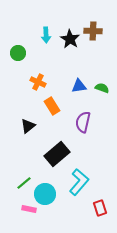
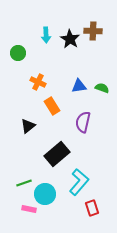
green line: rotated 21 degrees clockwise
red rectangle: moved 8 px left
